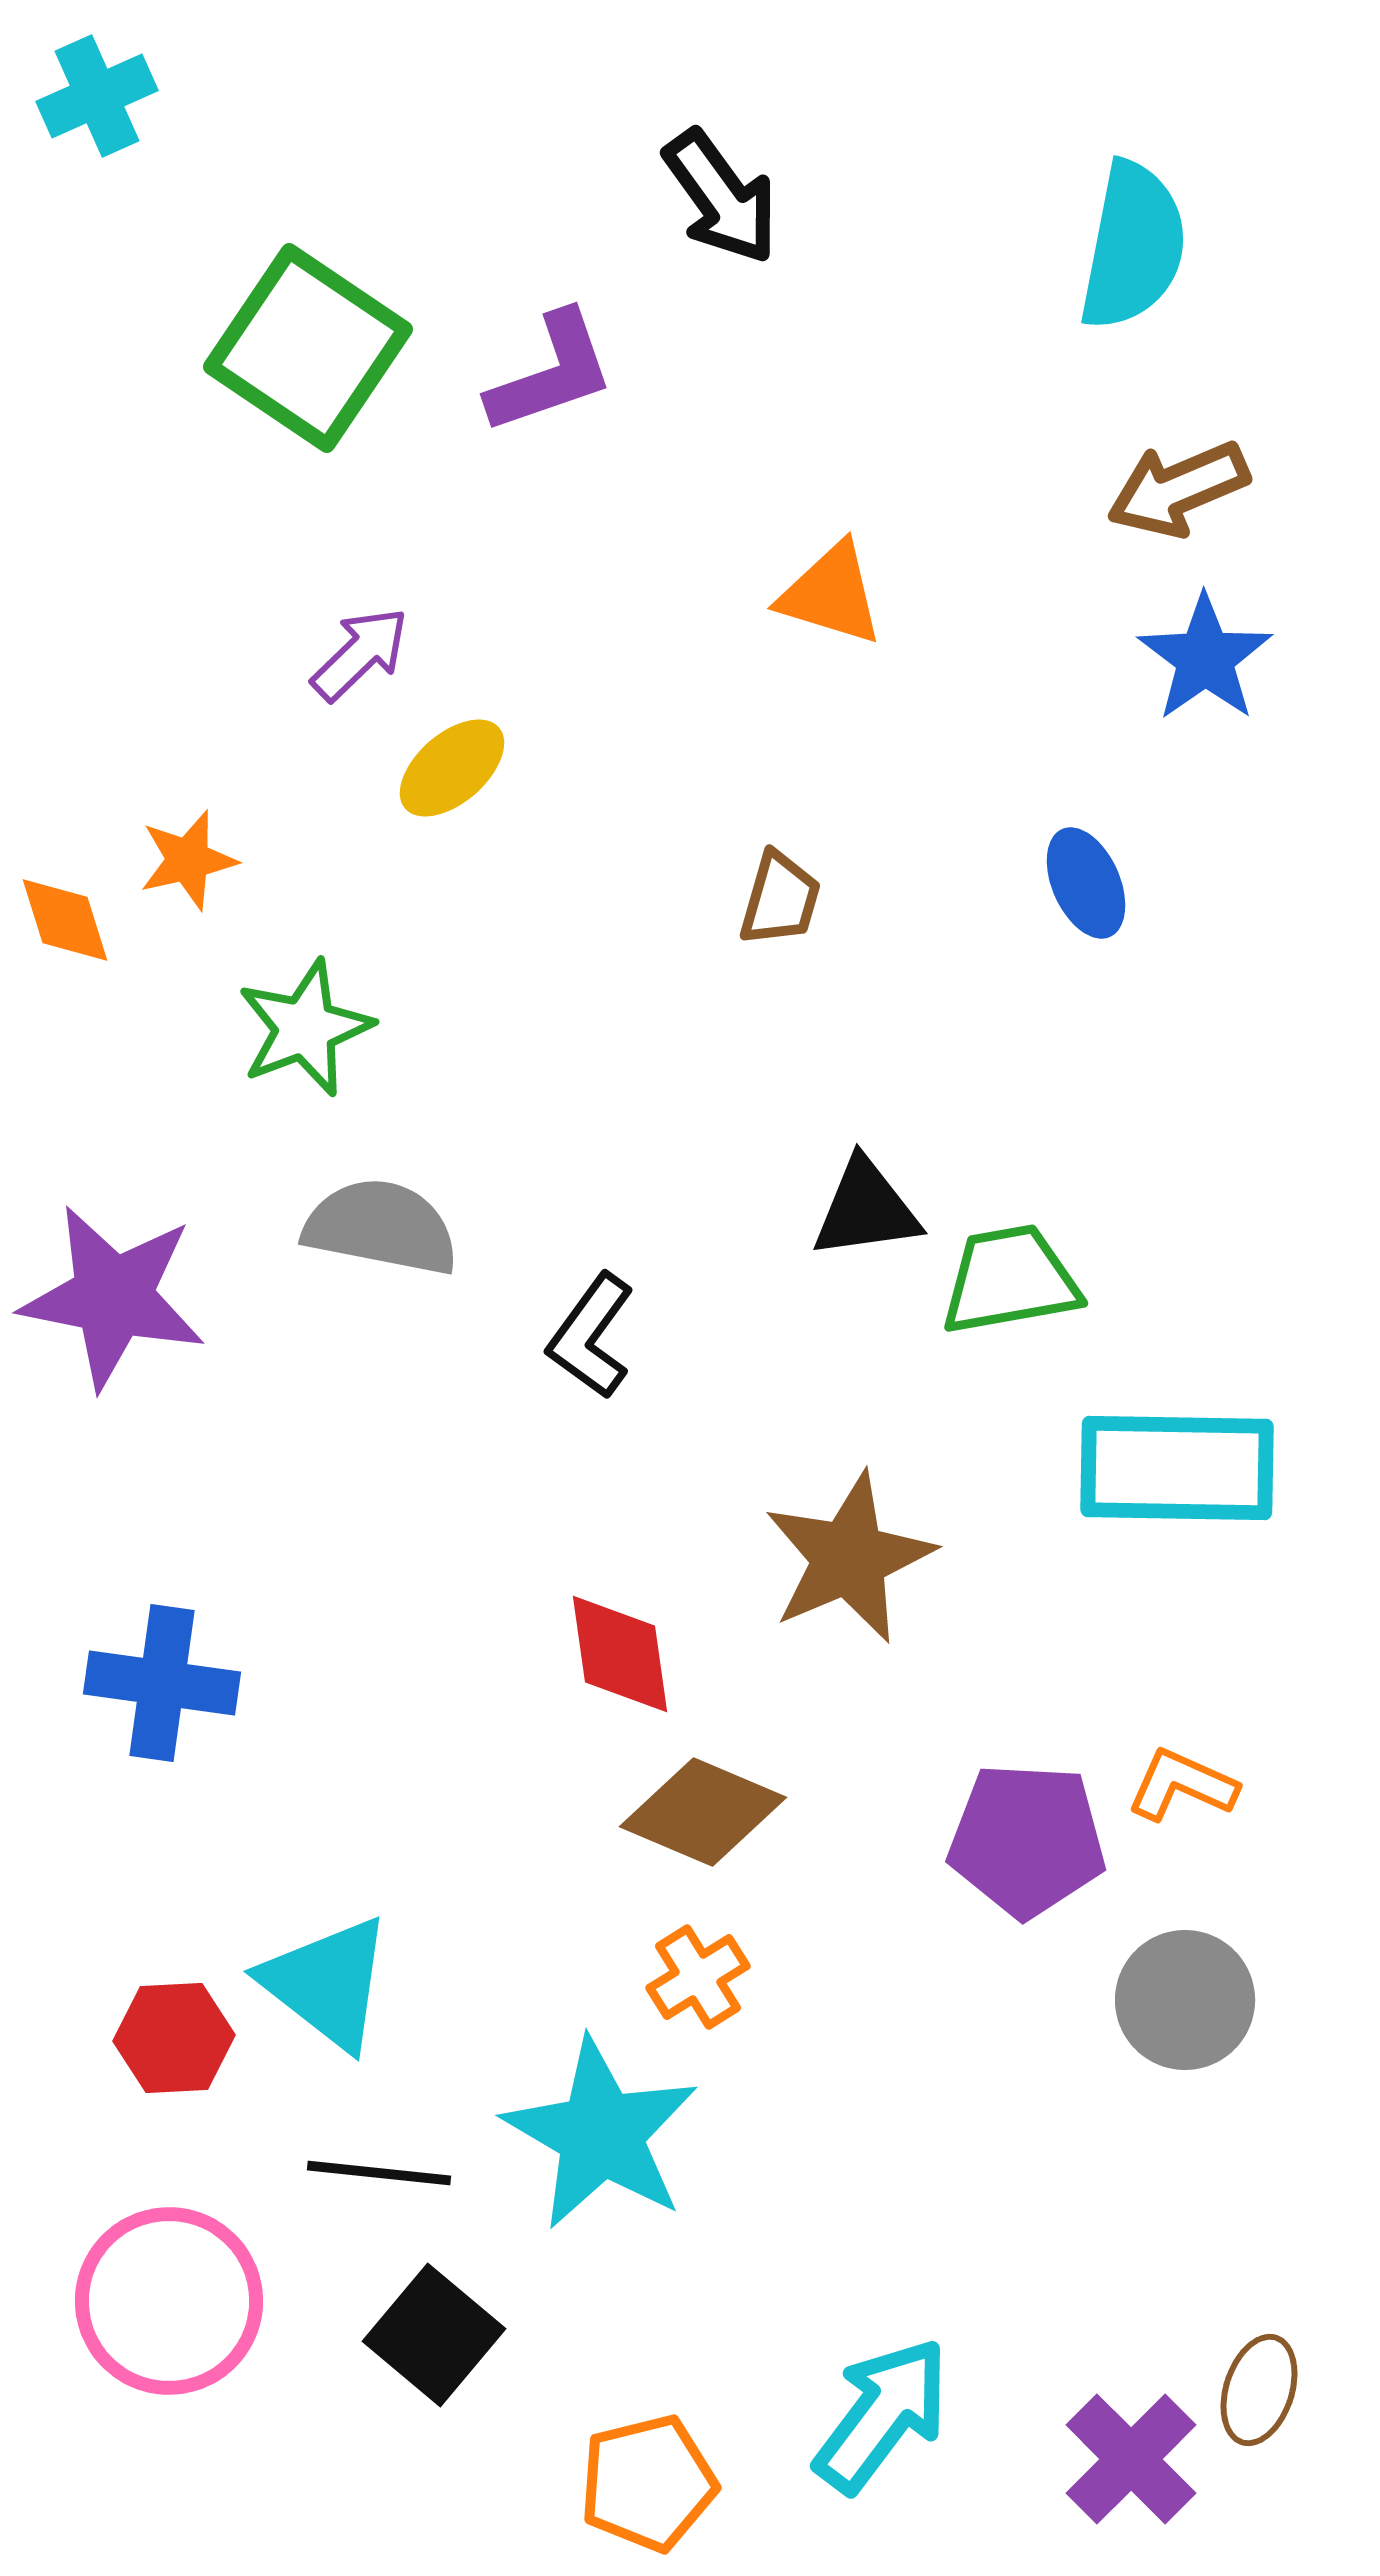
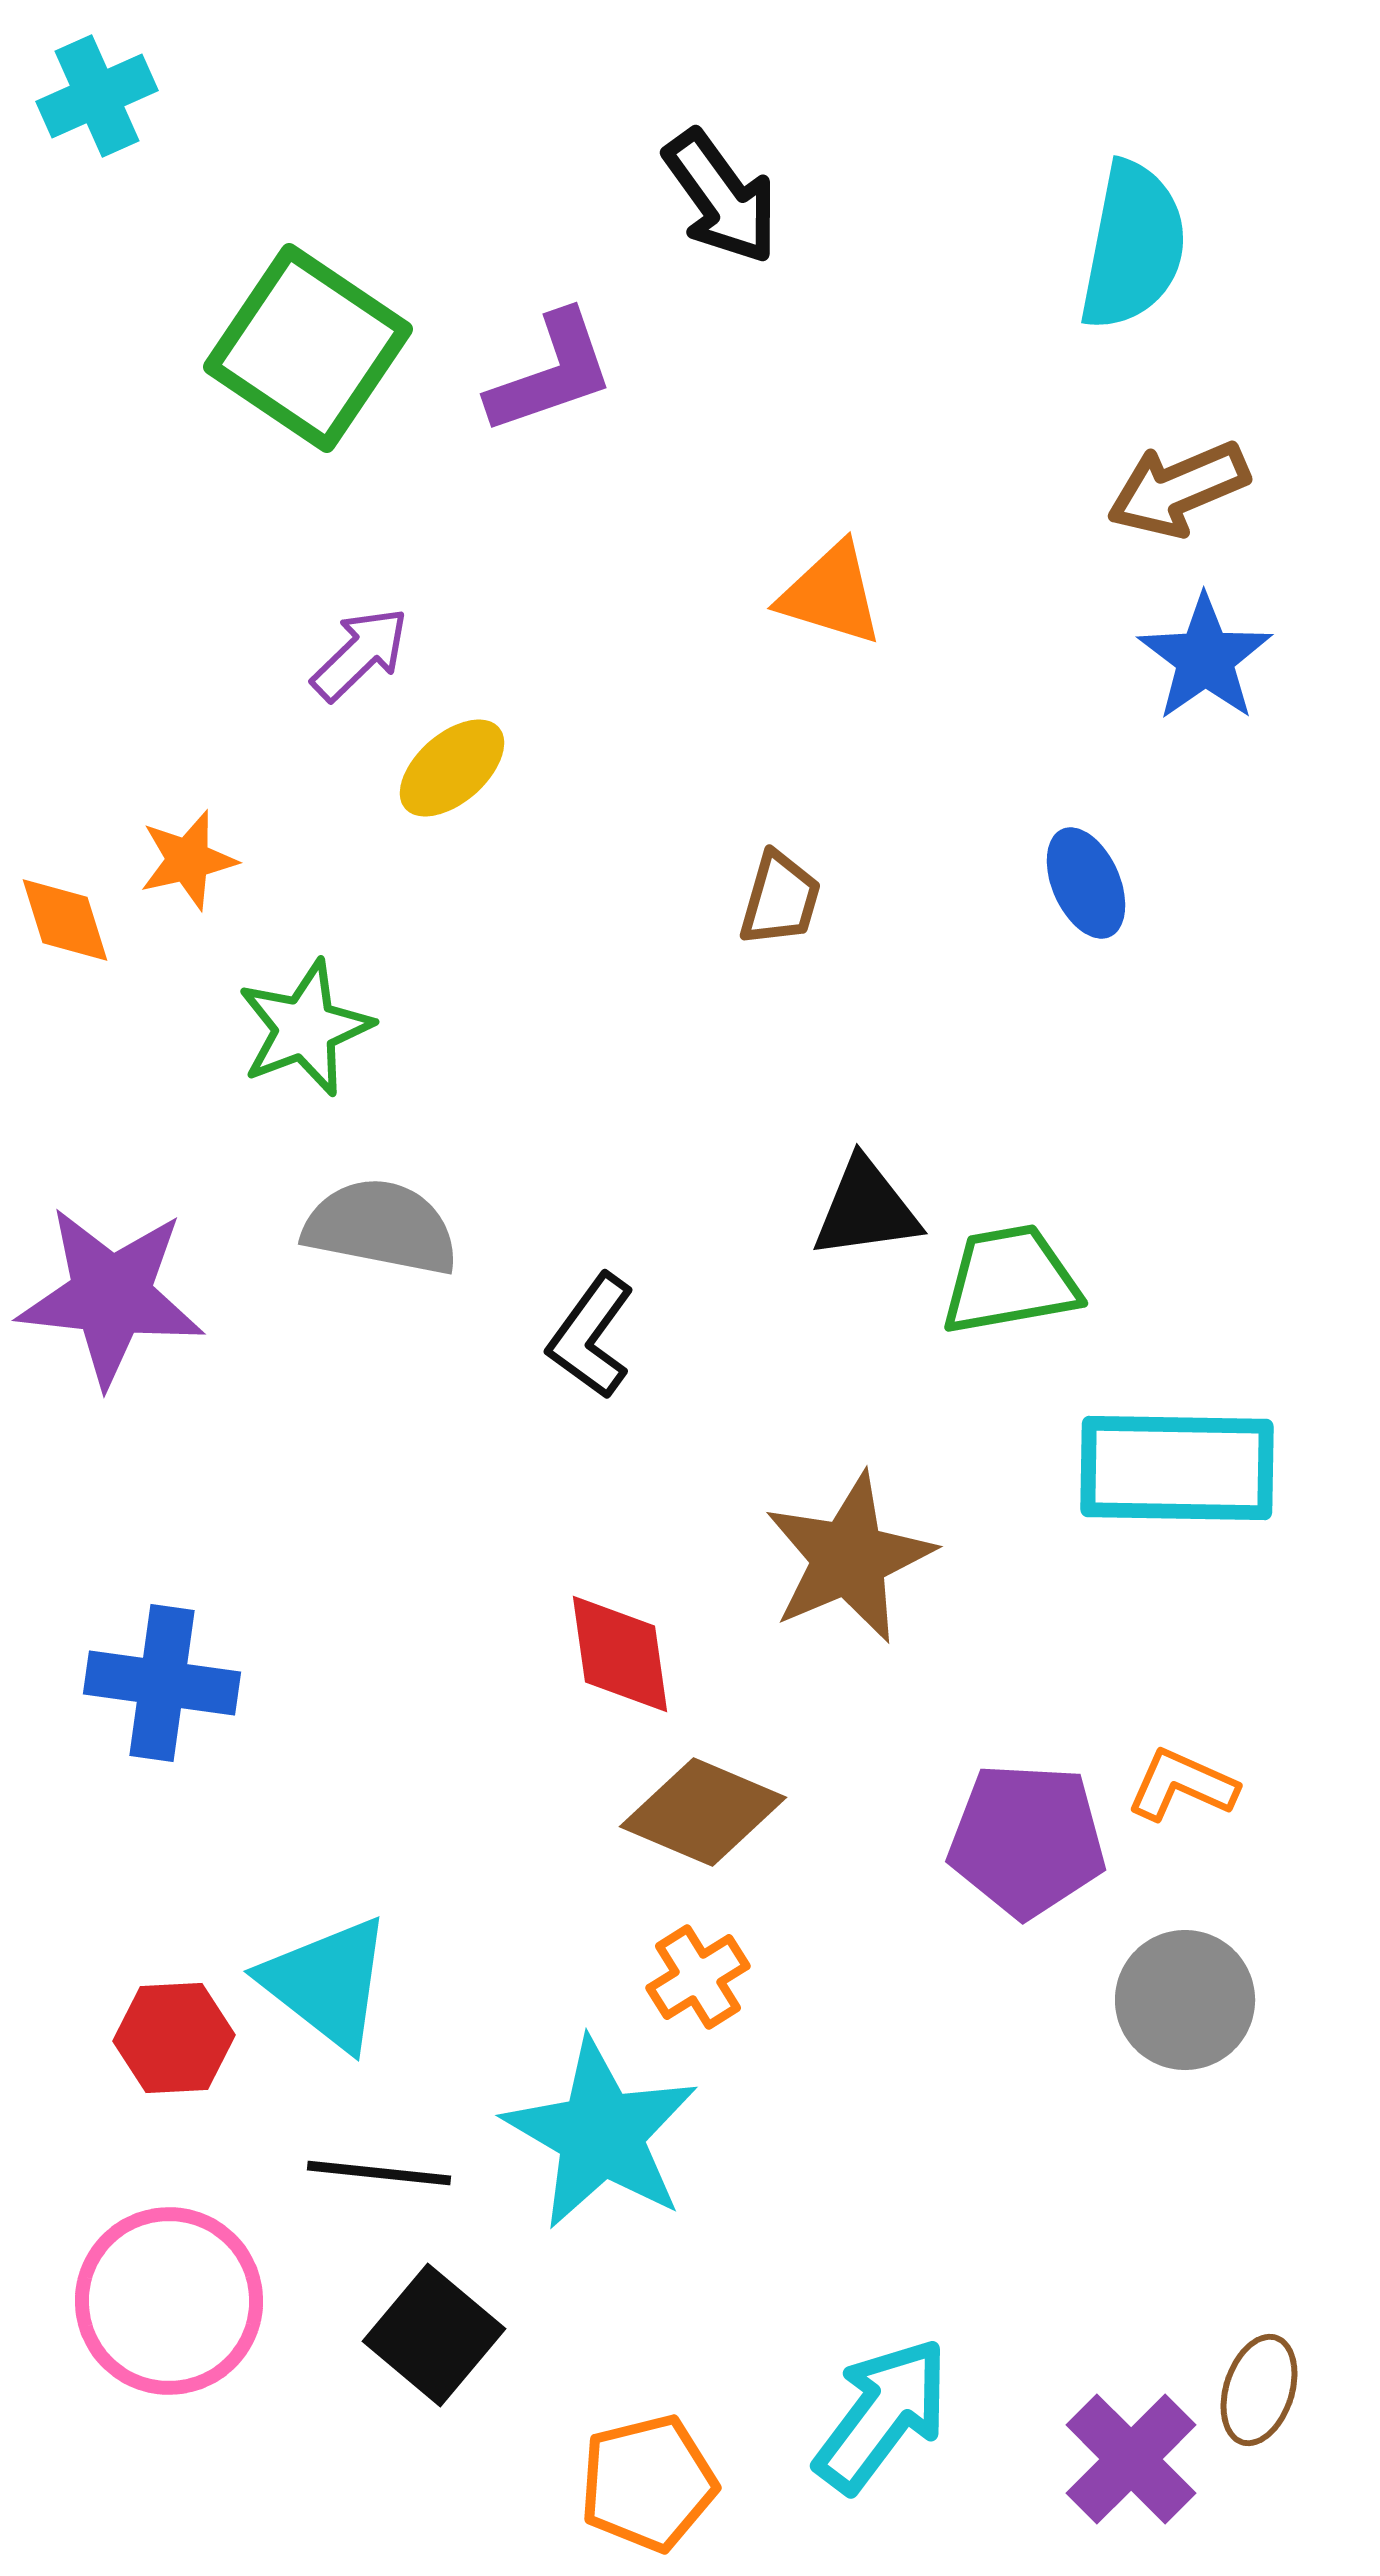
purple star: moved 2 px left, 1 px up; rotated 5 degrees counterclockwise
